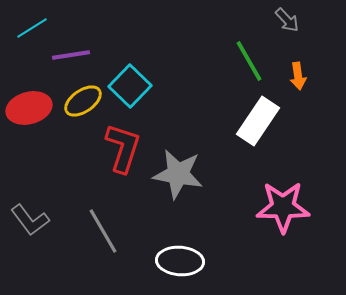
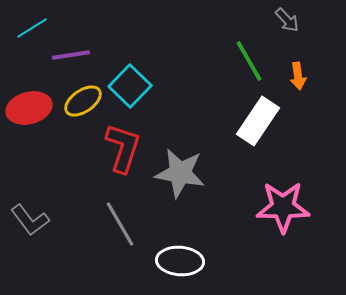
gray star: moved 2 px right, 1 px up
gray line: moved 17 px right, 7 px up
